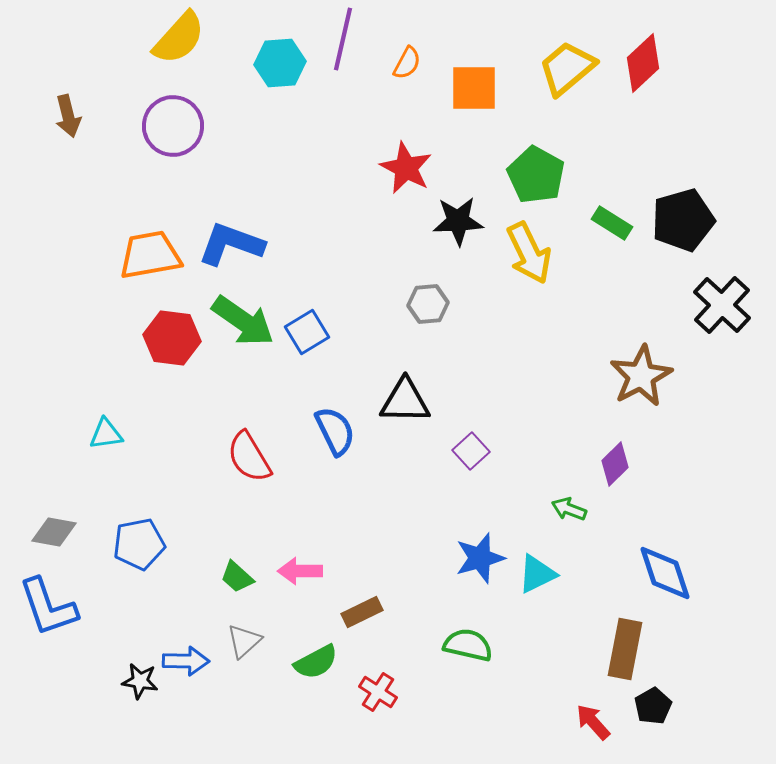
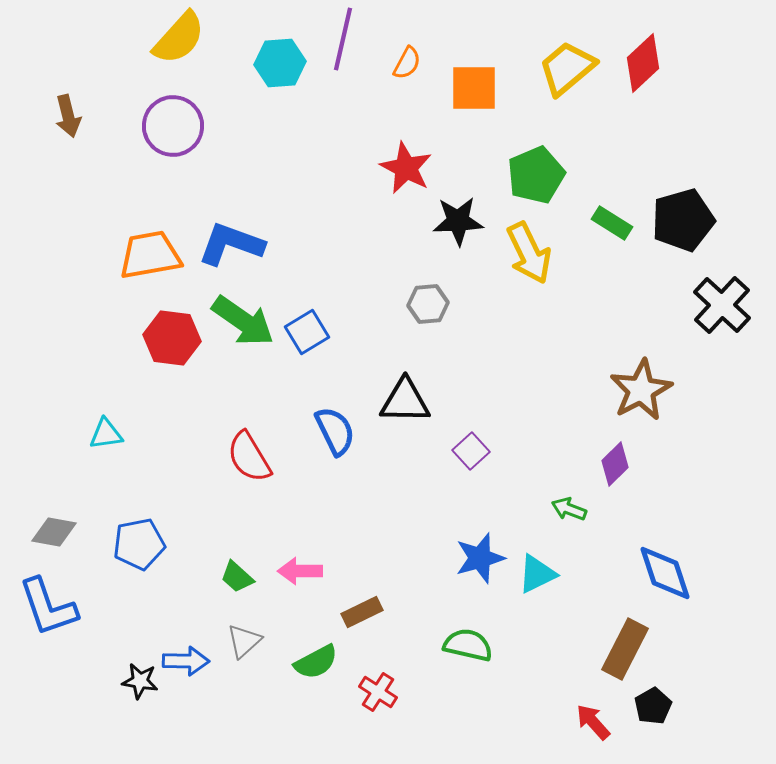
green pentagon at (536, 175): rotated 20 degrees clockwise
brown star at (641, 376): moved 14 px down
brown rectangle at (625, 649): rotated 16 degrees clockwise
